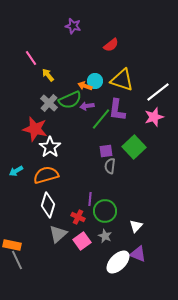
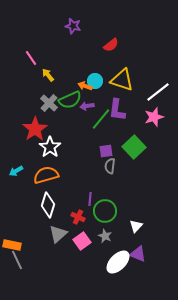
red star: rotated 25 degrees clockwise
